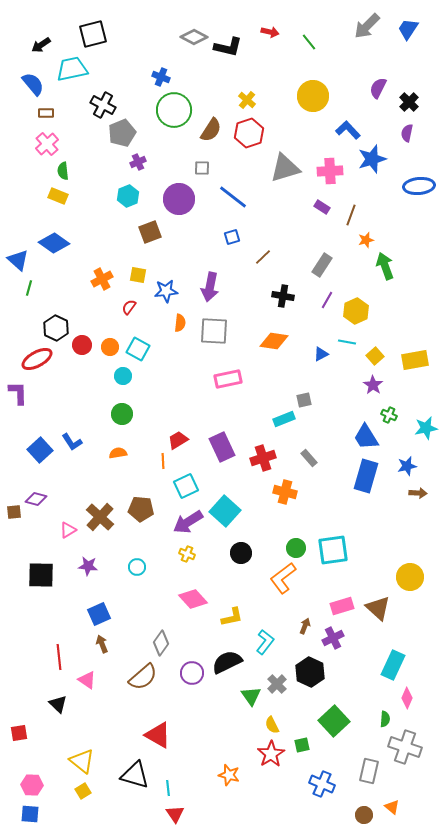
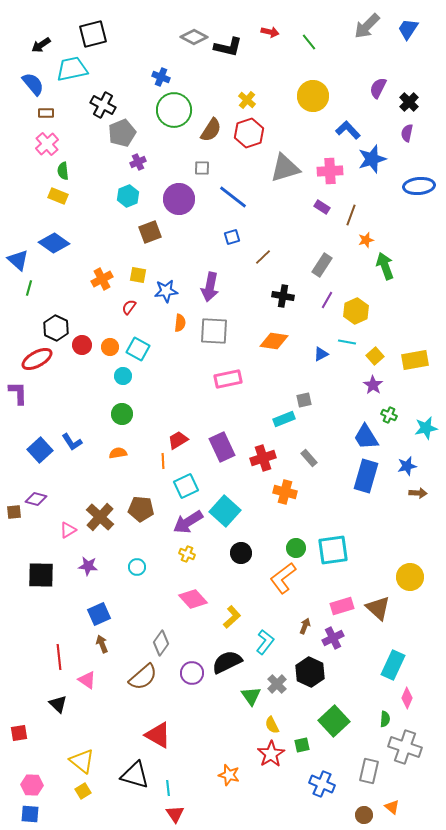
yellow L-shape at (232, 617): rotated 30 degrees counterclockwise
